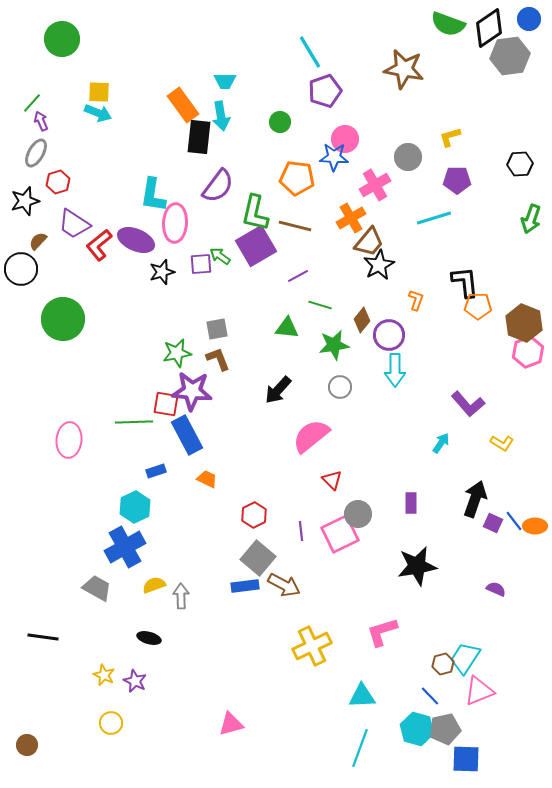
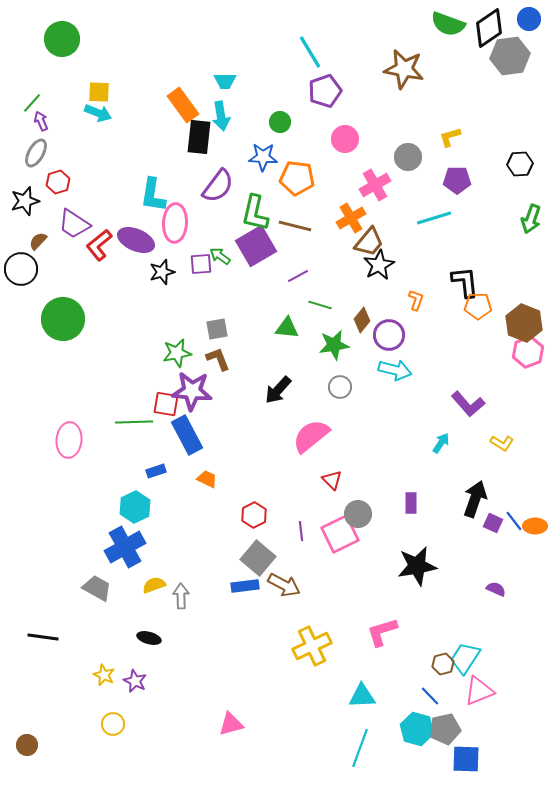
blue star at (334, 157): moved 71 px left
cyan arrow at (395, 370): rotated 76 degrees counterclockwise
yellow circle at (111, 723): moved 2 px right, 1 px down
